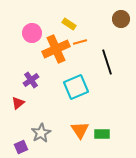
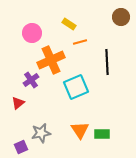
brown circle: moved 2 px up
orange cross: moved 5 px left, 11 px down
black line: rotated 15 degrees clockwise
gray star: rotated 18 degrees clockwise
